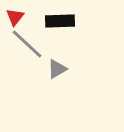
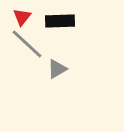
red triangle: moved 7 px right
